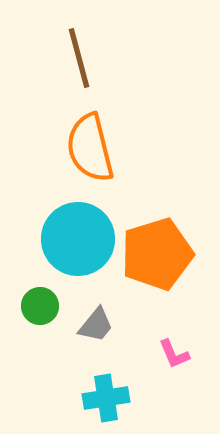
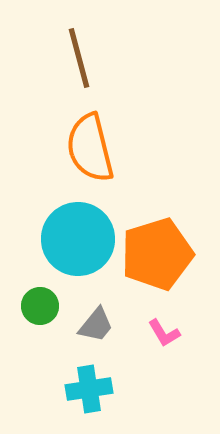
pink L-shape: moved 10 px left, 21 px up; rotated 8 degrees counterclockwise
cyan cross: moved 17 px left, 9 px up
